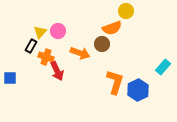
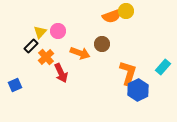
orange semicircle: moved 12 px up
black rectangle: rotated 16 degrees clockwise
orange cross: rotated 28 degrees clockwise
red arrow: moved 4 px right, 2 px down
blue square: moved 5 px right, 7 px down; rotated 24 degrees counterclockwise
orange L-shape: moved 13 px right, 9 px up
